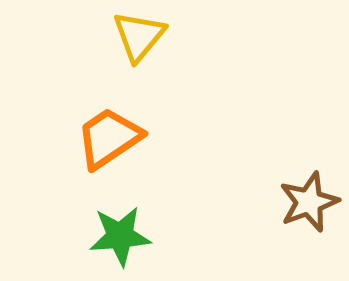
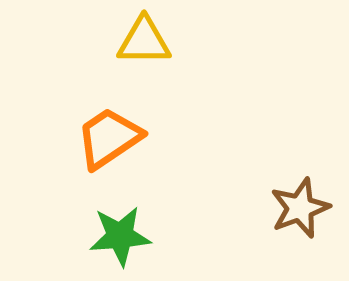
yellow triangle: moved 5 px right, 5 px down; rotated 50 degrees clockwise
brown star: moved 9 px left, 6 px down
